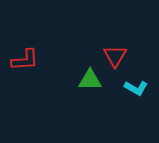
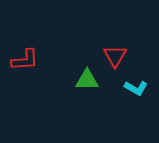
green triangle: moved 3 px left
